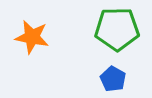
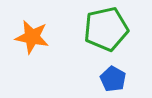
green pentagon: moved 11 px left; rotated 12 degrees counterclockwise
